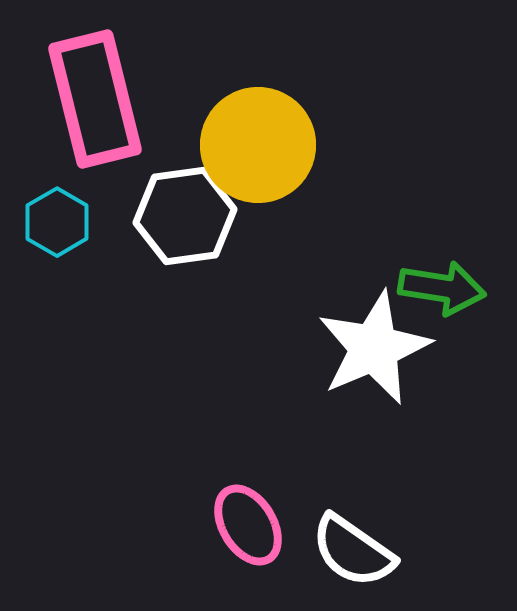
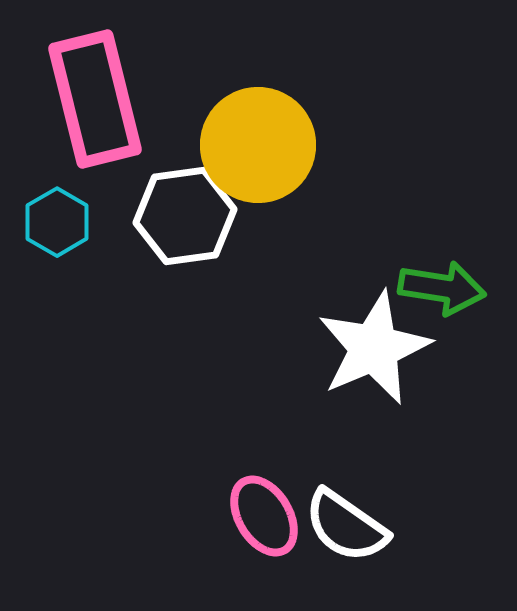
pink ellipse: moved 16 px right, 9 px up
white semicircle: moved 7 px left, 25 px up
